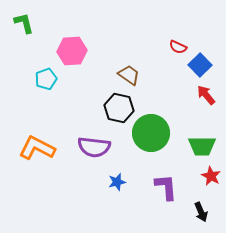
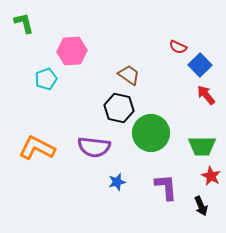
black arrow: moved 6 px up
